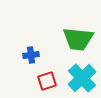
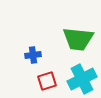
blue cross: moved 2 px right
cyan cross: moved 1 px down; rotated 16 degrees clockwise
